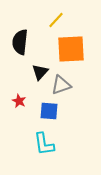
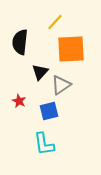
yellow line: moved 1 px left, 2 px down
gray triangle: rotated 15 degrees counterclockwise
blue square: rotated 18 degrees counterclockwise
